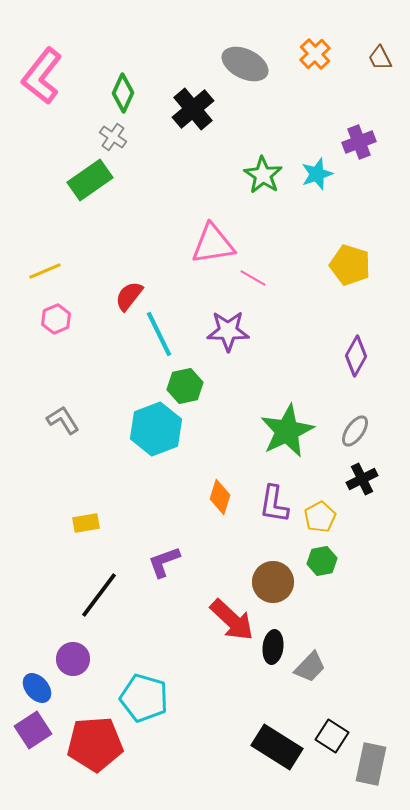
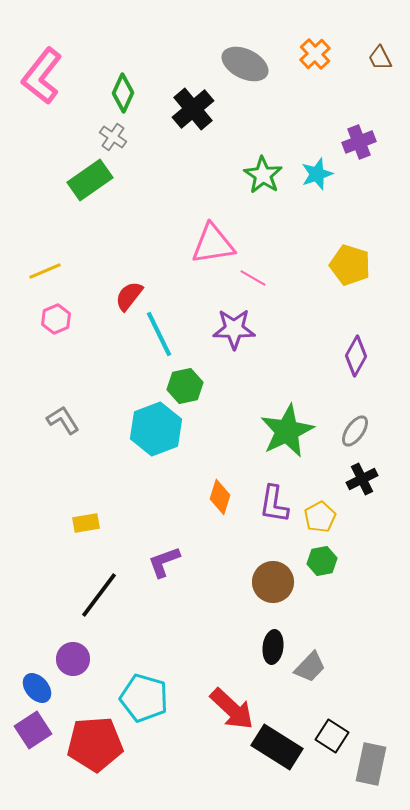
purple star at (228, 331): moved 6 px right, 2 px up
red arrow at (232, 620): moved 89 px down
